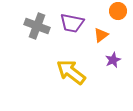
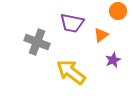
gray cross: moved 16 px down
